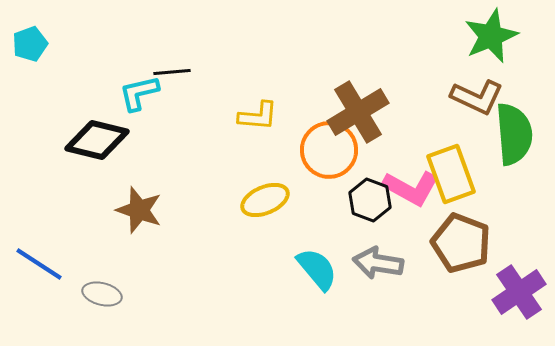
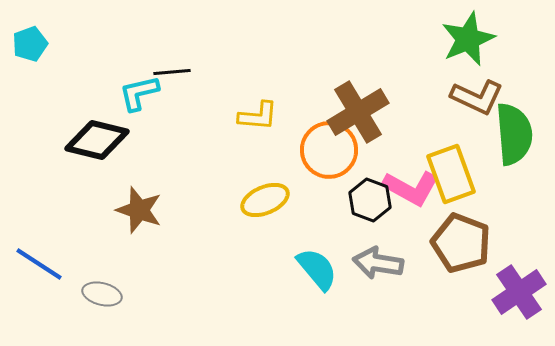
green star: moved 23 px left, 3 px down
